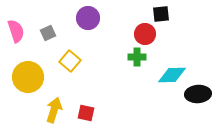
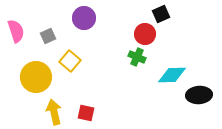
black square: rotated 18 degrees counterclockwise
purple circle: moved 4 px left
gray square: moved 3 px down
green cross: rotated 24 degrees clockwise
yellow circle: moved 8 px right
black ellipse: moved 1 px right, 1 px down
yellow arrow: moved 2 px down; rotated 30 degrees counterclockwise
